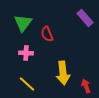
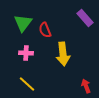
red semicircle: moved 2 px left, 4 px up
yellow arrow: moved 19 px up
